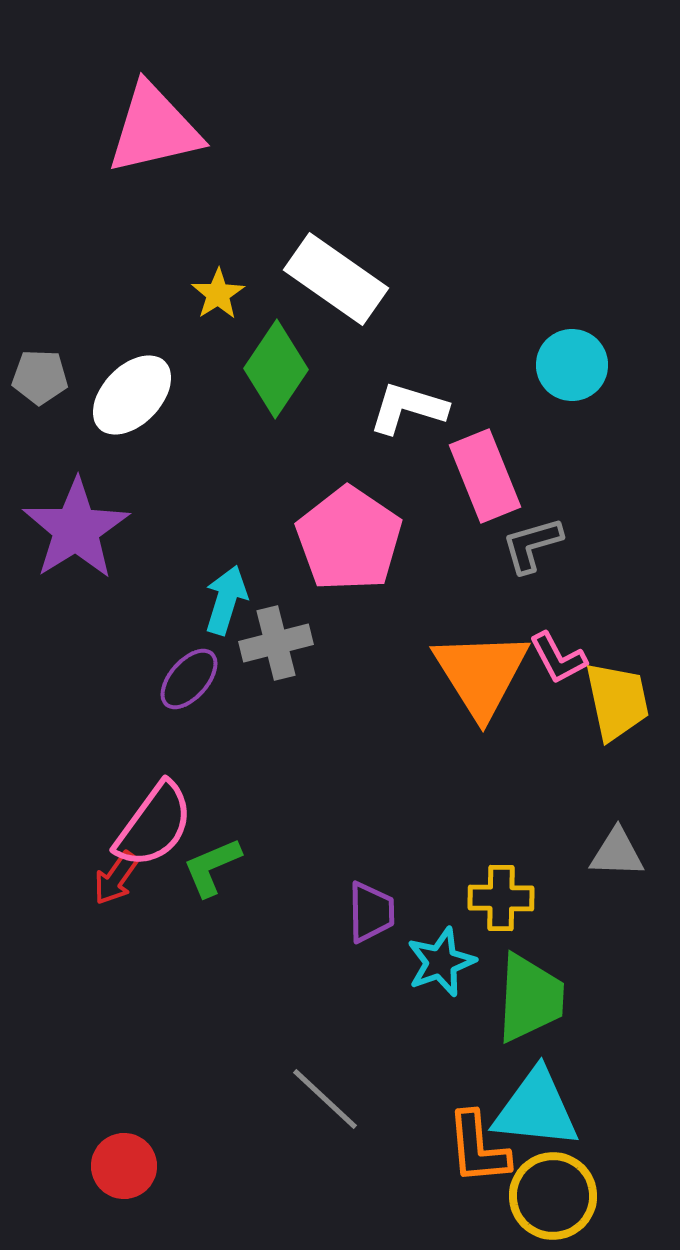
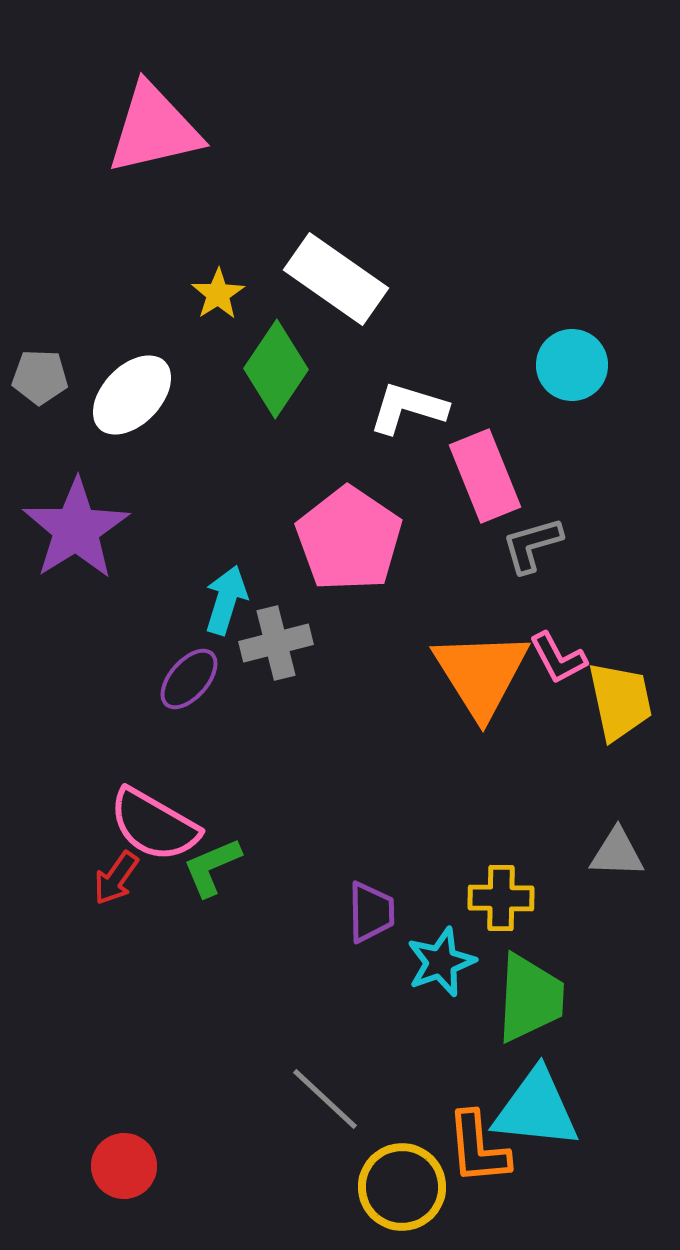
yellow trapezoid: moved 3 px right
pink semicircle: rotated 84 degrees clockwise
yellow circle: moved 151 px left, 9 px up
